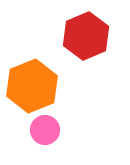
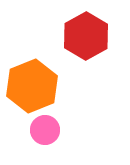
red hexagon: rotated 6 degrees counterclockwise
